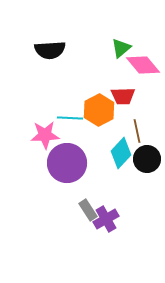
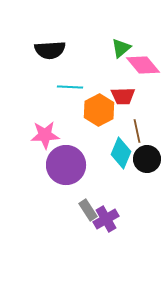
cyan line: moved 31 px up
cyan diamond: rotated 20 degrees counterclockwise
purple circle: moved 1 px left, 2 px down
